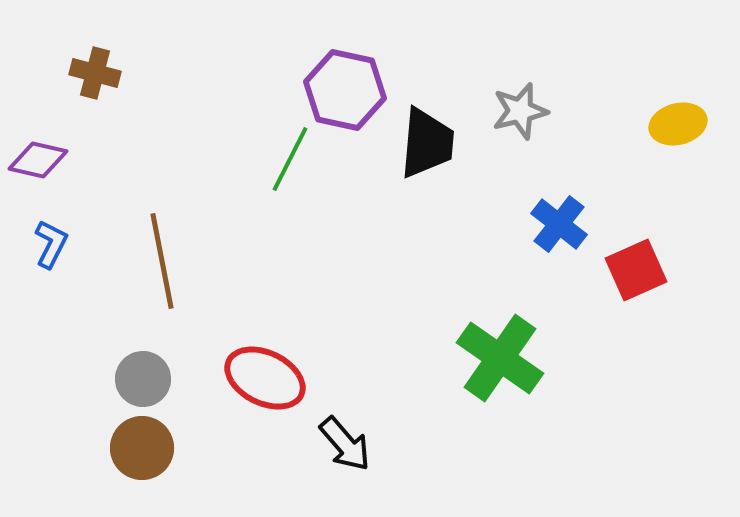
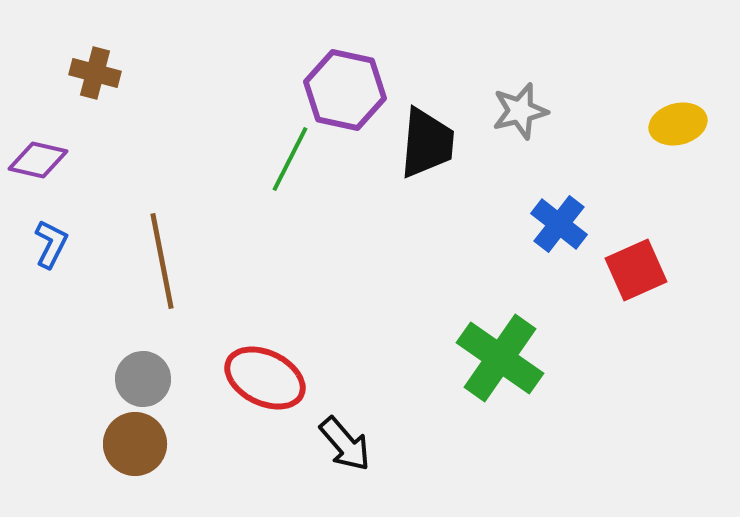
brown circle: moved 7 px left, 4 px up
